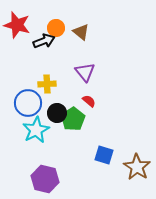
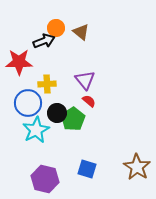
red star: moved 2 px right, 37 px down; rotated 16 degrees counterclockwise
purple triangle: moved 8 px down
blue square: moved 17 px left, 14 px down
